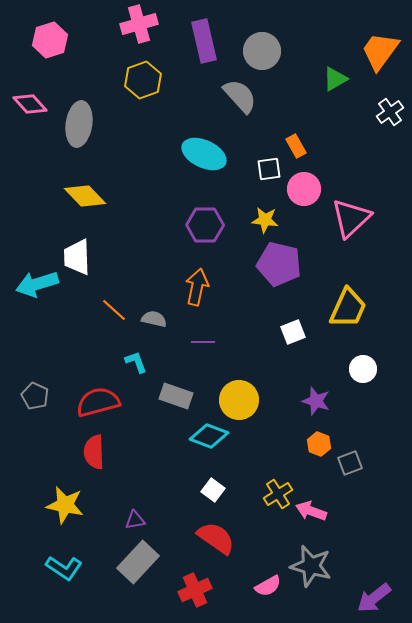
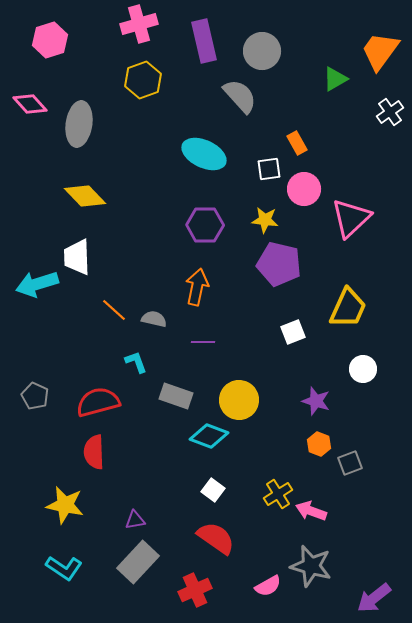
orange rectangle at (296, 146): moved 1 px right, 3 px up
